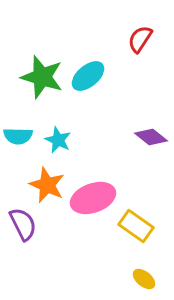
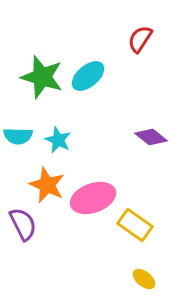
yellow rectangle: moved 1 px left, 1 px up
